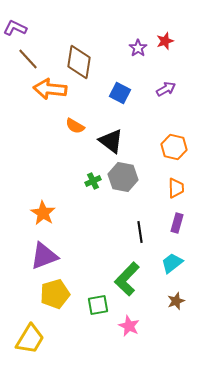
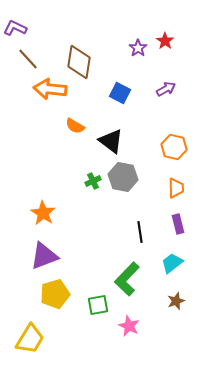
red star: rotated 18 degrees counterclockwise
purple rectangle: moved 1 px right, 1 px down; rotated 30 degrees counterclockwise
